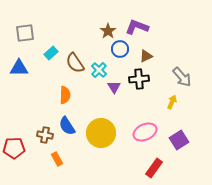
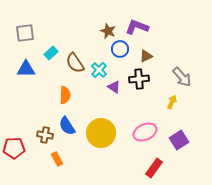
brown star: rotated 14 degrees counterclockwise
blue triangle: moved 7 px right, 1 px down
purple triangle: rotated 24 degrees counterclockwise
